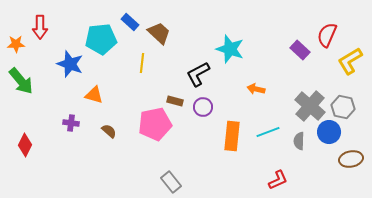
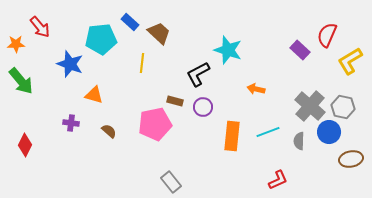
red arrow: rotated 40 degrees counterclockwise
cyan star: moved 2 px left, 1 px down
